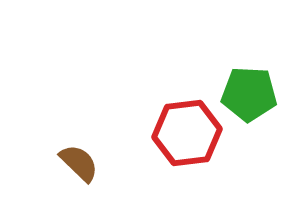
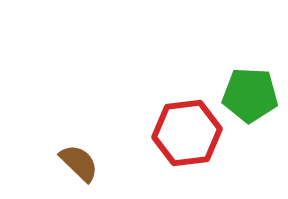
green pentagon: moved 1 px right, 1 px down
